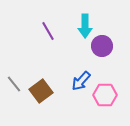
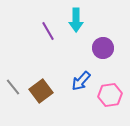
cyan arrow: moved 9 px left, 6 px up
purple circle: moved 1 px right, 2 px down
gray line: moved 1 px left, 3 px down
pink hexagon: moved 5 px right; rotated 10 degrees counterclockwise
